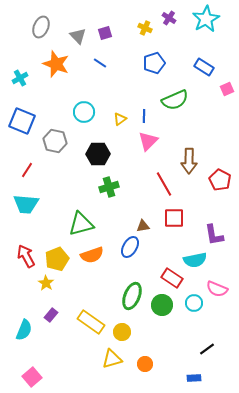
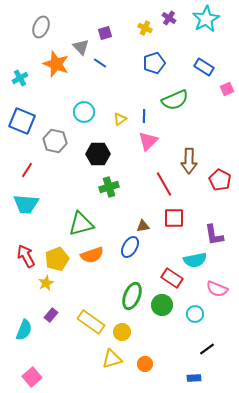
gray triangle at (78, 36): moved 3 px right, 11 px down
yellow star at (46, 283): rotated 14 degrees clockwise
cyan circle at (194, 303): moved 1 px right, 11 px down
